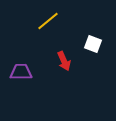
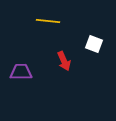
yellow line: rotated 45 degrees clockwise
white square: moved 1 px right
